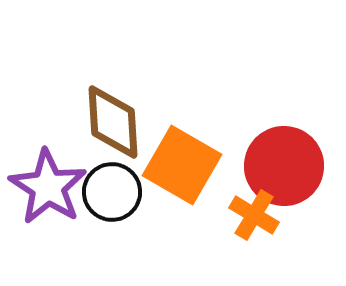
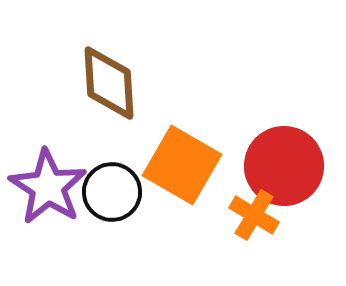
brown diamond: moved 4 px left, 39 px up
